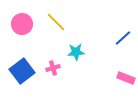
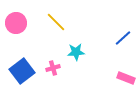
pink circle: moved 6 px left, 1 px up
